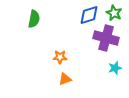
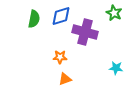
blue diamond: moved 28 px left, 1 px down
purple cross: moved 21 px left, 6 px up
cyan star: moved 1 px right; rotated 24 degrees clockwise
